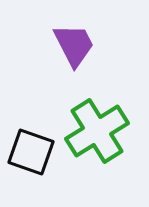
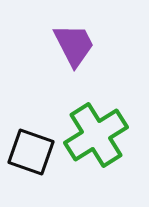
green cross: moved 1 px left, 4 px down
